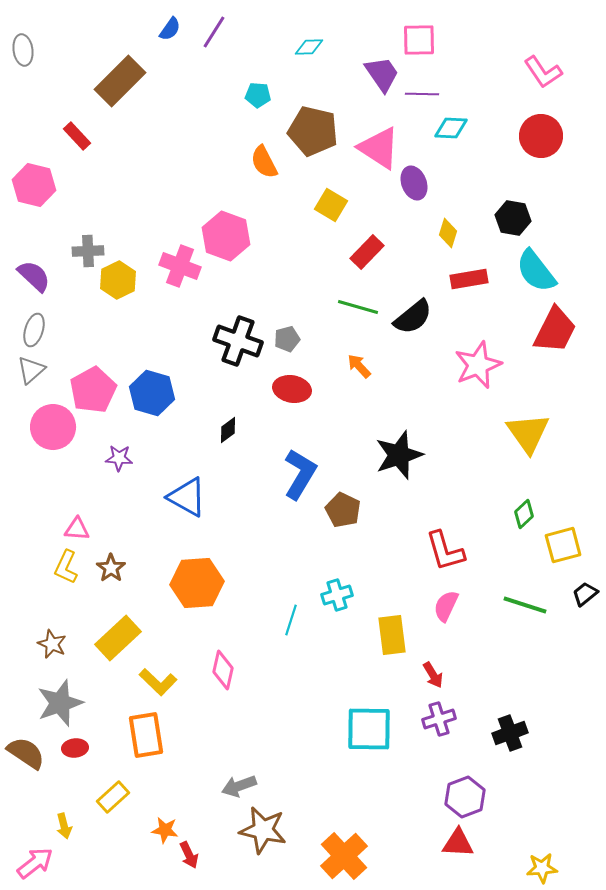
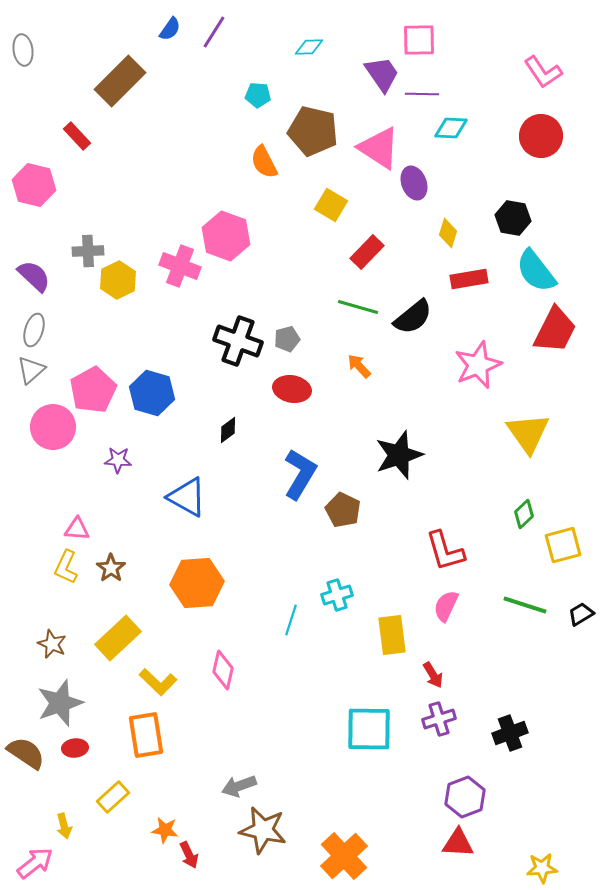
purple star at (119, 458): moved 1 px left, 2 px down
black trapezoid at (585, 594): moved 4 px left, 20 px down; rotated 8 degrees clockwise
